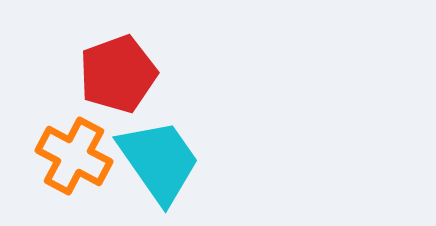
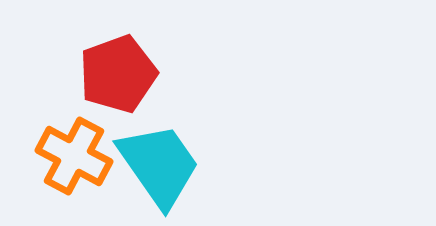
cyan trapezoid: moved 4 px down
